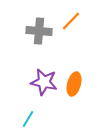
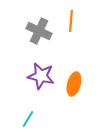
orange line: rotated 40 degrees counterclockwise
gray cross: rotated 20 degrees clockwise
purple star: moved 3 px left, 6 px up
